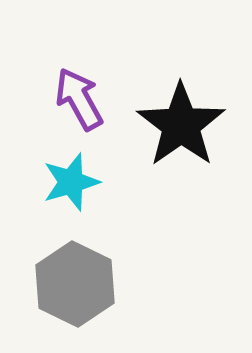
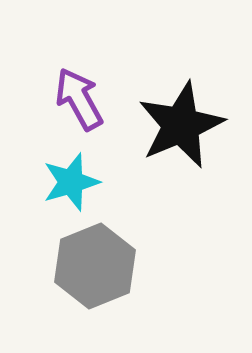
black star: rotated 12 degrees clockwise
gray hexagon: moved 20 px right, 18 px up; rotated 12 degrees clockwise
